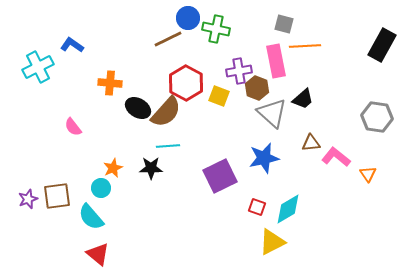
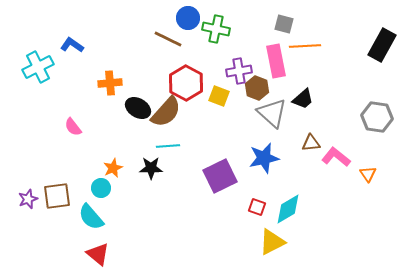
brown line: rotated 52 degrees clockwise
orange cross: rotated 10 degrees counterclockwise
